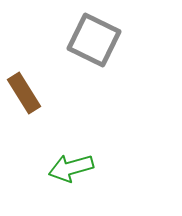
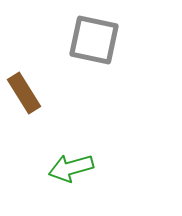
gray square: rotated 14 degrees counterclockwise
